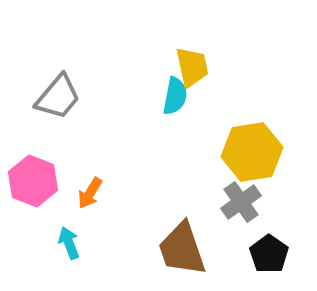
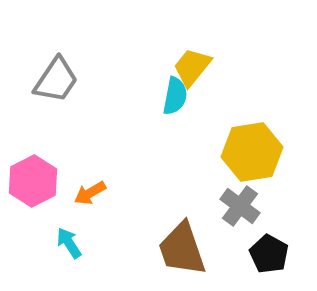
yellow trapezoid: rotated 129 degrees counterclockwise
gray trapezoid: moved 2 px left, 17 px up; rotated 6 degrees counterclockwise
pink hexagon: rotated 12 degrees clockwise
orange arrow: rotated 28 degrees clockwise
gray cross: moved 1 px left, 4 px down; rotated 18 degrees counterclockwise
cyan arrow: rotated 12 degrees counterclockwise
black pentagon: rotated 6 degrees counterclockwise
